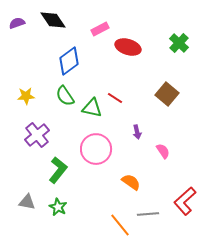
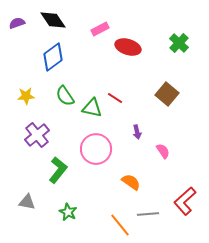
blue diamond: moved 16 px left, 4 px up
green star: moved 10 px right, 5 px down
